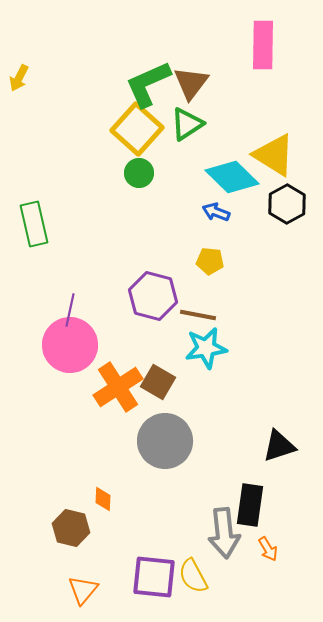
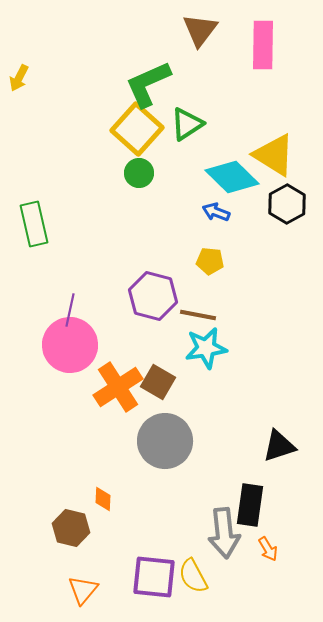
brown triangle: moved 9 px right, 53 px up
